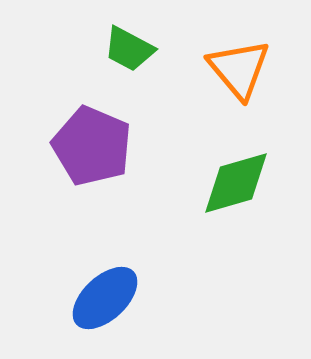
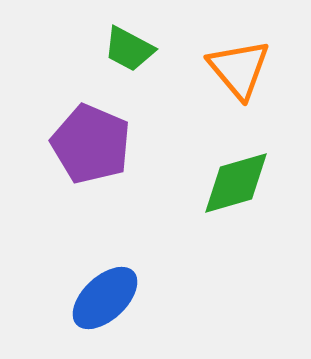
purple pentagon: moved 1 px left, 2 px up
